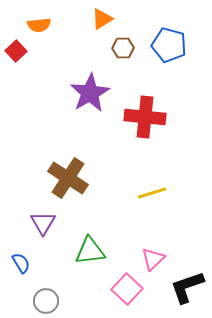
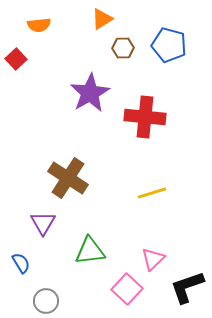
red square: moved 8 px down
